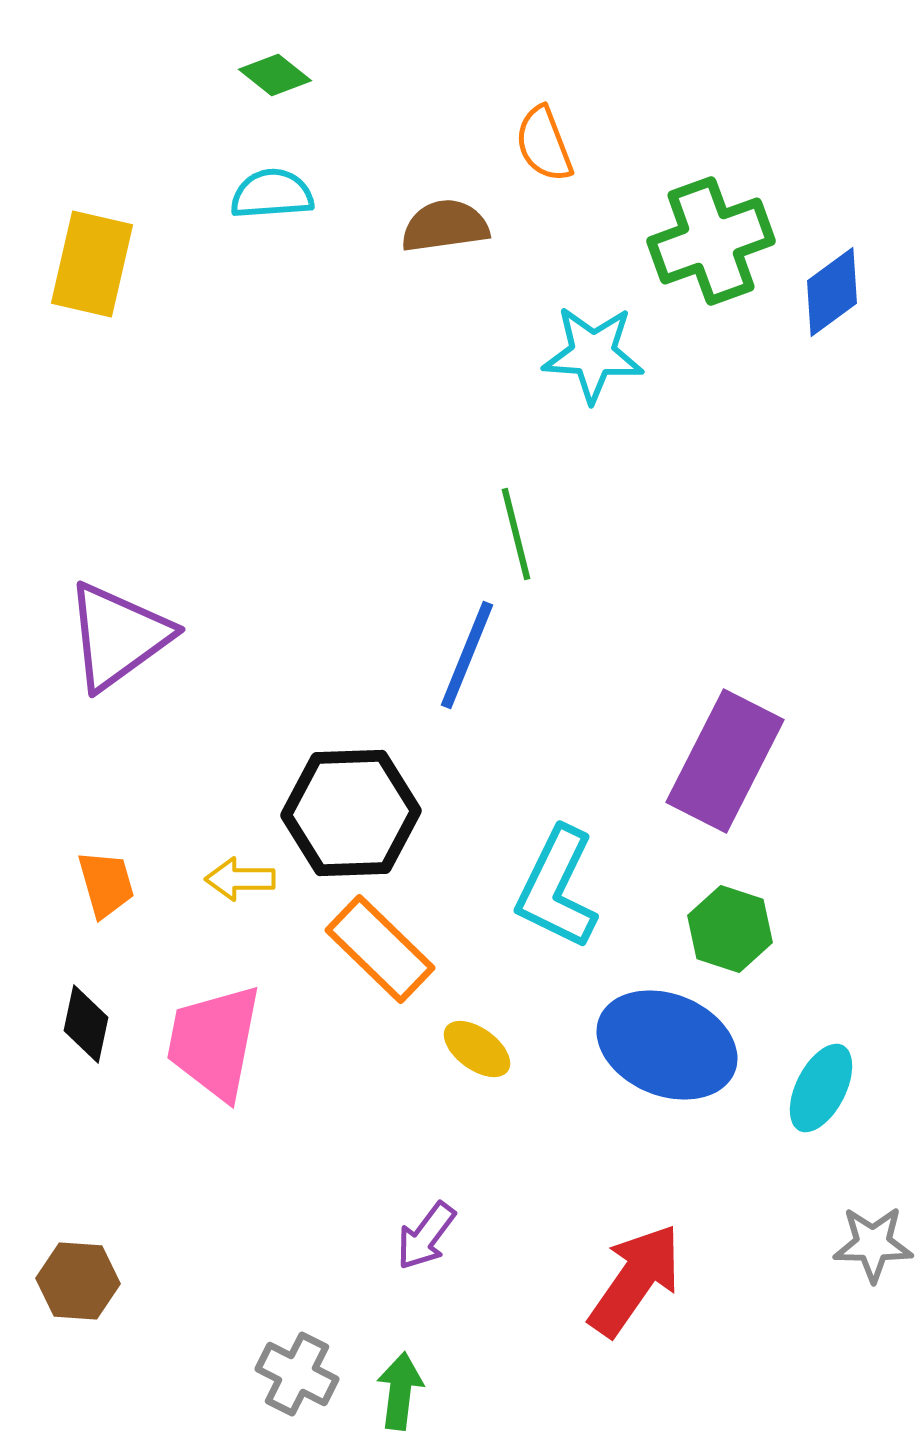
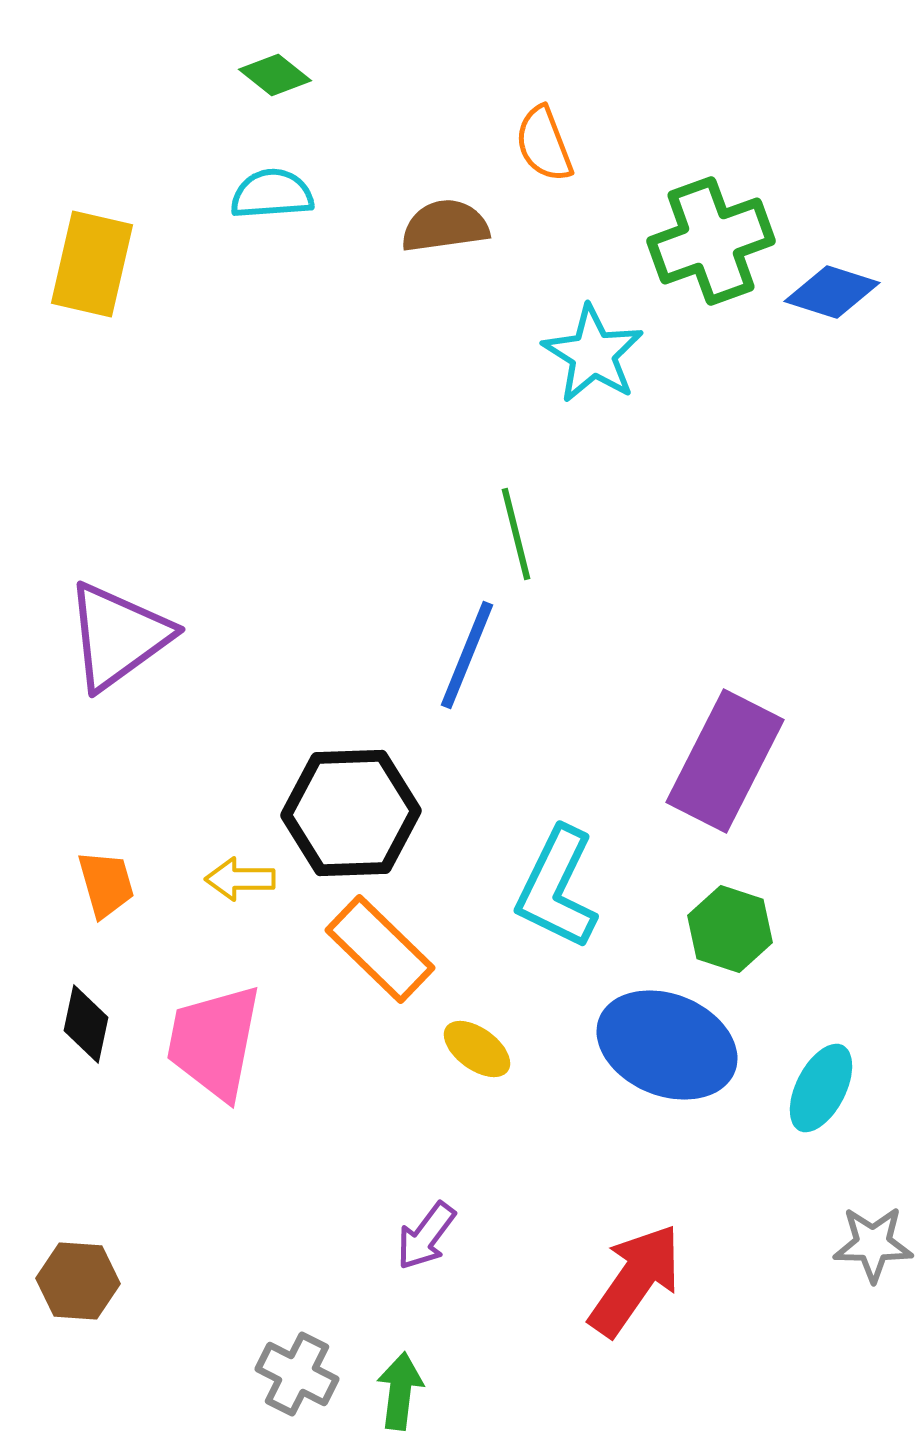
blue diamond: rotated 54 degrees clockwise
cyan star: rotated 28 degrees clockwise
